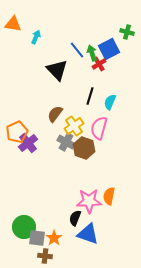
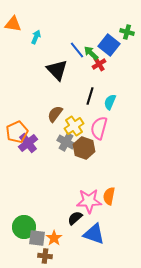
blue square: moved 4 px up; rotated 25 degrees counterclockwise
green arrow: moved 1 px left; rotated 28 degrees counterclockwise
black semicircle: rotated 28 degrees clockwise
blue triangle: moved 6 px right
